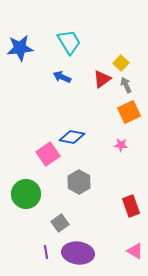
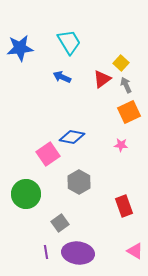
red rectangle: moved 7 px left
